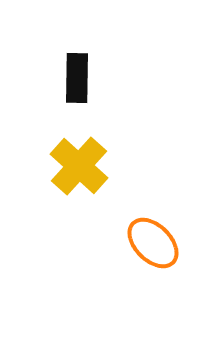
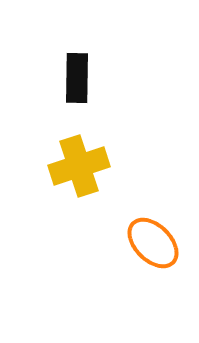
yellow cross: rotated 30 degrees clockwise
